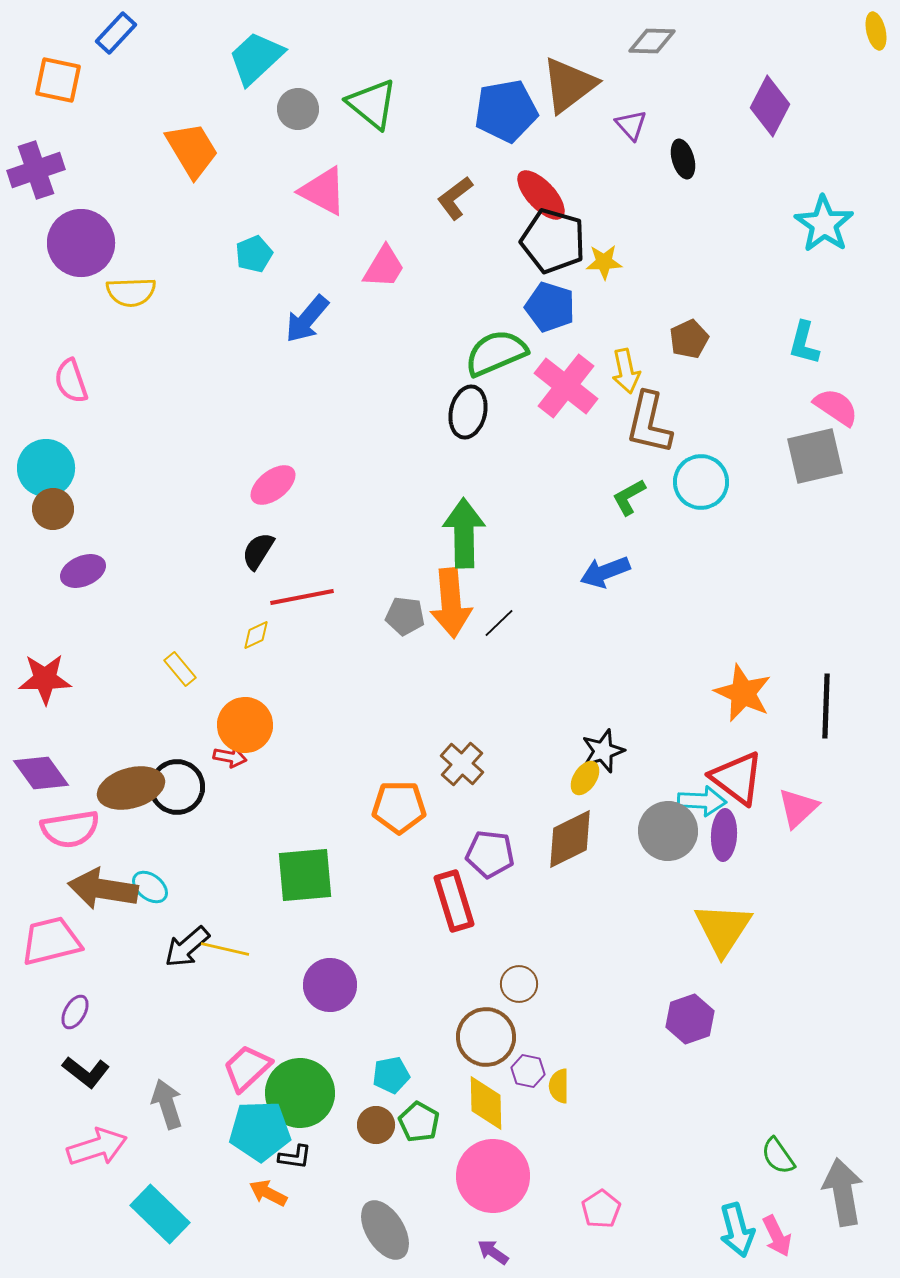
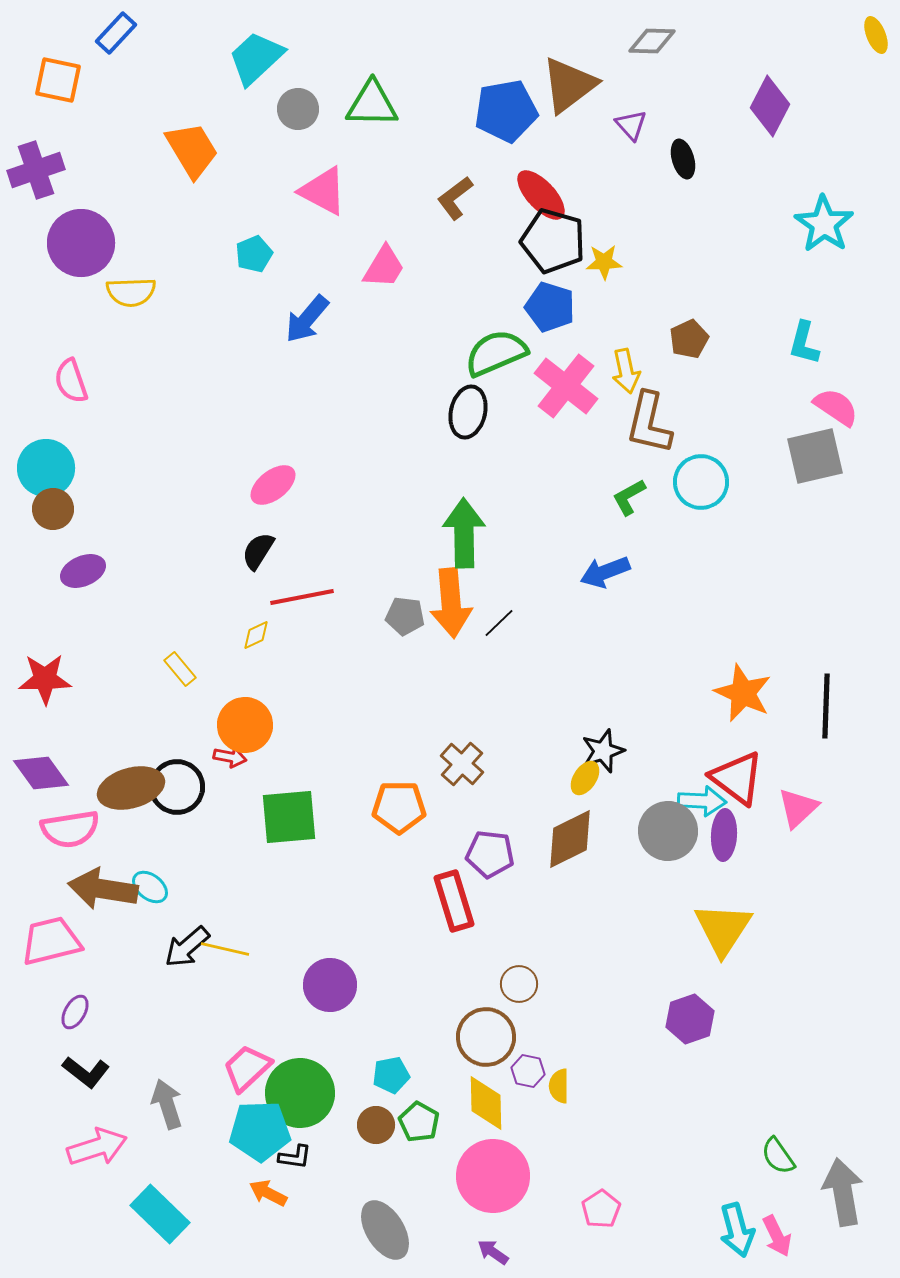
yellow ellipse at (876, 31): moved 4 px down; rotated 9 degrees counterclockwise
green triangle at (372, 104): rotated 38 degrees counterclockwise
green square at (305, 875): moved 16 px left, 58 px up
